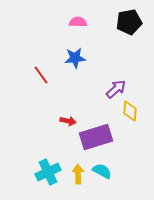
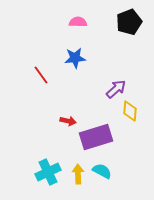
black pentagon: rotated 10 degrees counterclockwise
